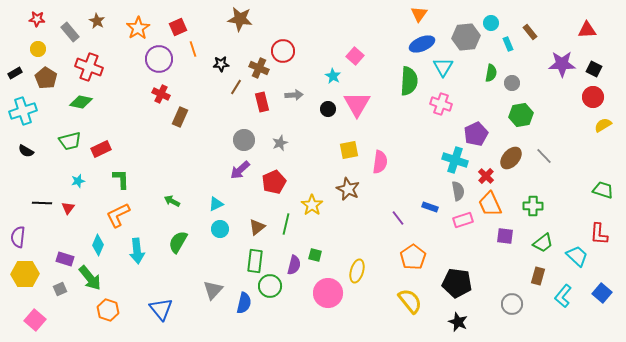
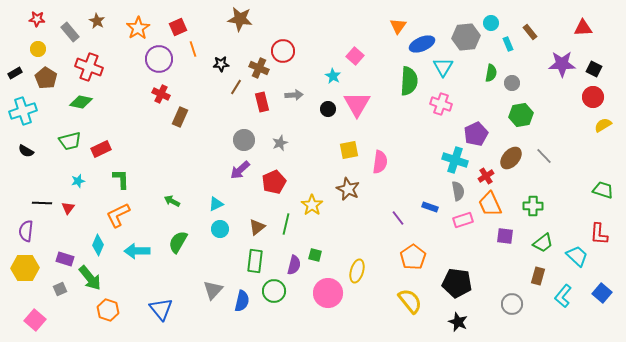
orange triangle at (419, 14): moved 21 px left, 12 px down
red triangle at (587, 30): moved 4 px left, 2 px up
red cross at (486, 176): rotated 14 degrees clockwise
purple semicircle at (18, 237): moved 8 px right, 6 px up
cyan arrow at (137, 251): rotated 95 degrees clockwise
yellow hexagon at (25, 274): moved 6 px up
green circle at (270, 286): moved 4 px right, 5 px down
blue semicircle at (244, 303): moved 2 px left, 2 px up
